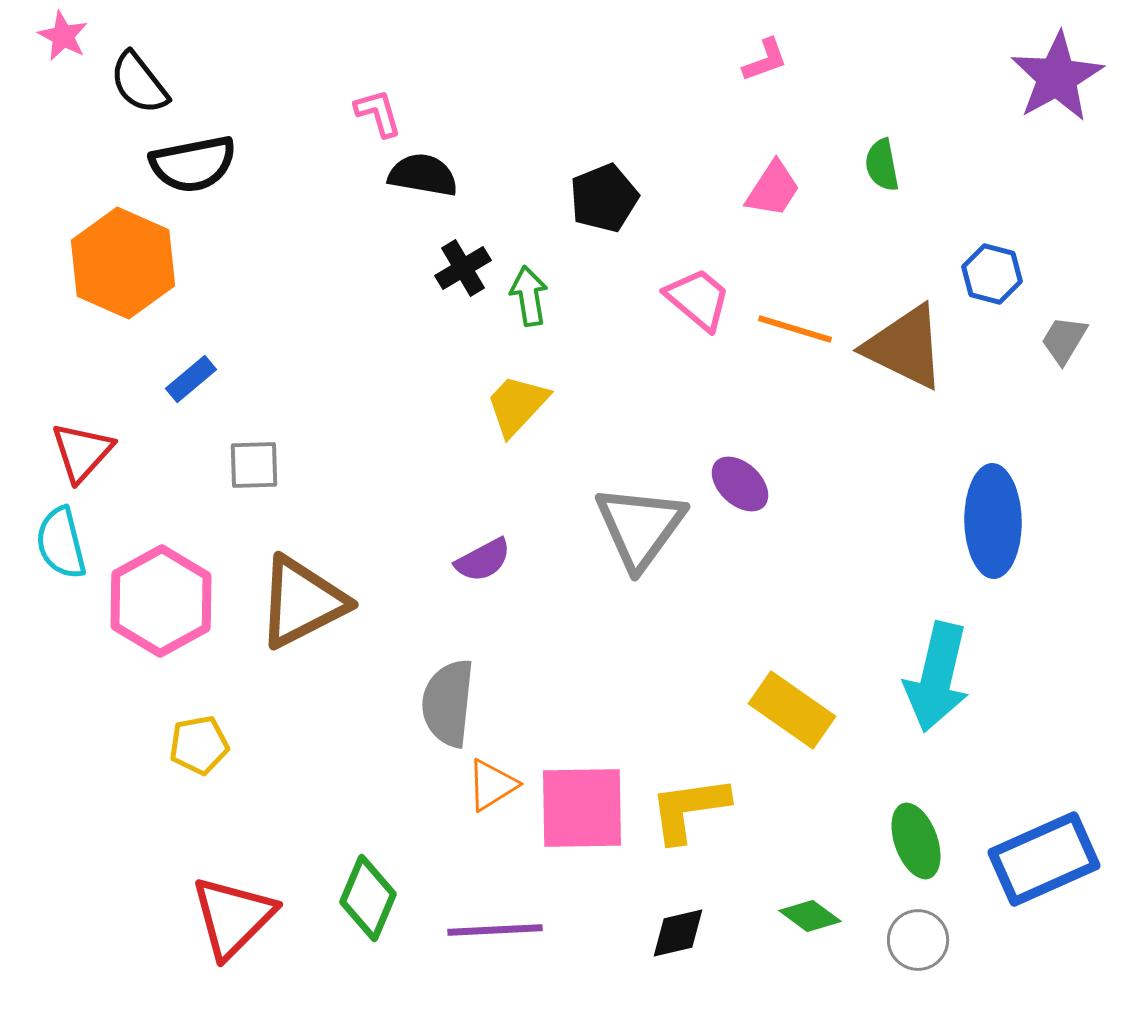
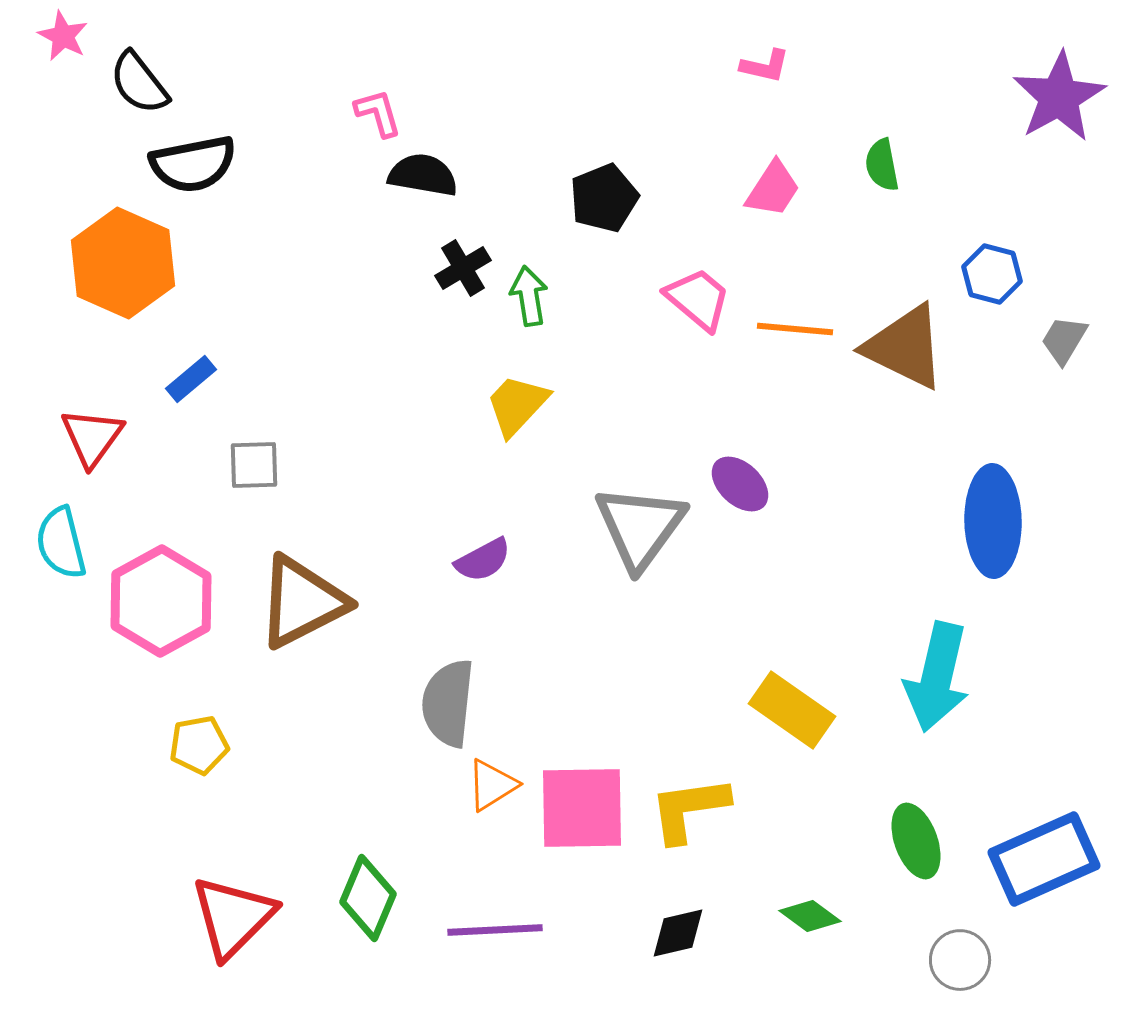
pink L-shape at (765, 60): moved 6 px down; rotated 33 degrees clockwise
purple star at (1057, 77): moved 2 px right, 20 px down
orange line at (795, 329): rotated 12 degrees counterclockwise
red triangle at (82, 452): moved 10 px right, 15 px up; rotated 6 degrees counterclockwise
gray circle at (918, 940): moved 42 px right, 20 px down
